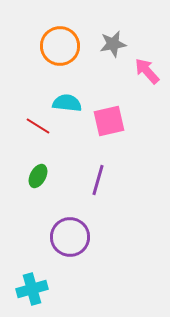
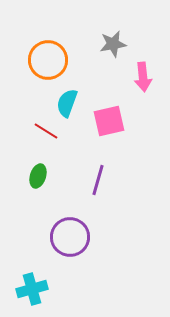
orange circle: moved 12 px left, 14 px down
pink arrow: moved 4 px left, 6 px down; rotated 144 degrees counterclockwise
cyan semicircle: rotated 76 degrees counterclockwise
red line: moved 8 px right, 5 px down
green ellipse: rotated 10 degrees counterclockwise
